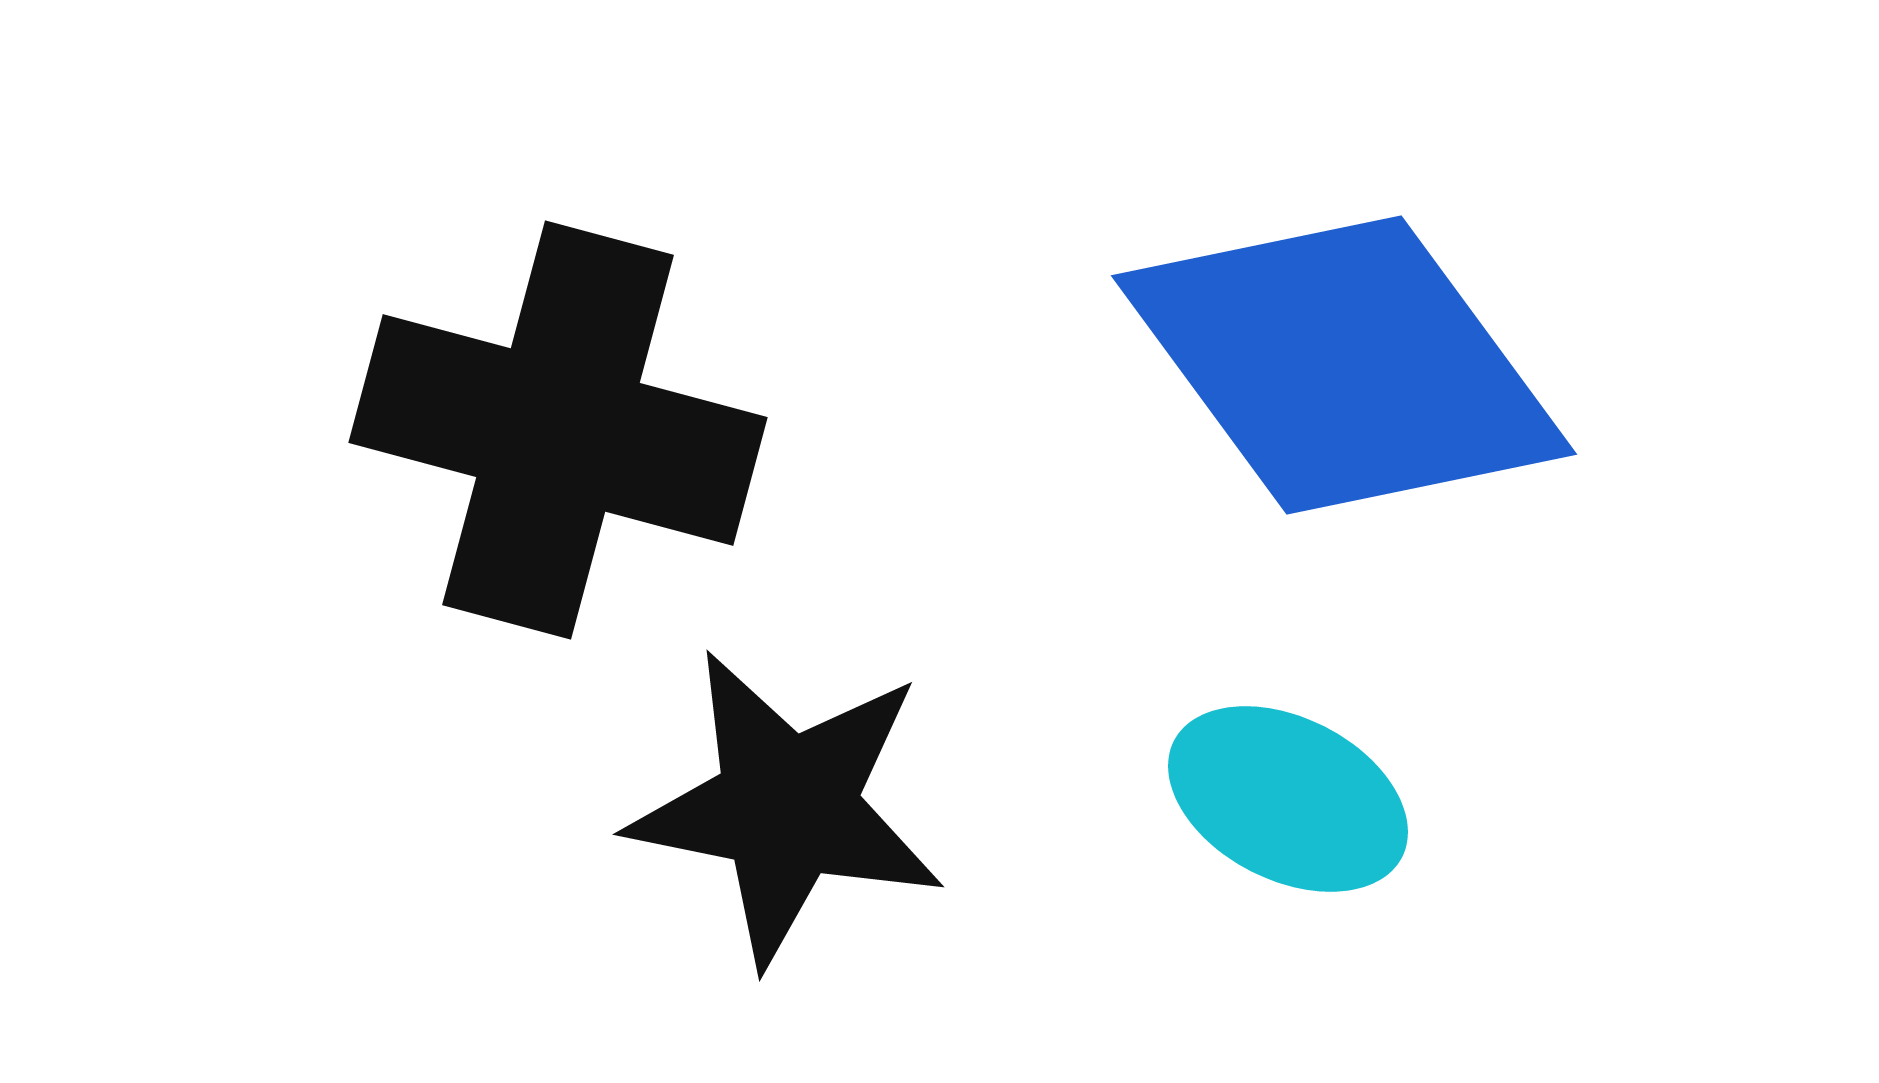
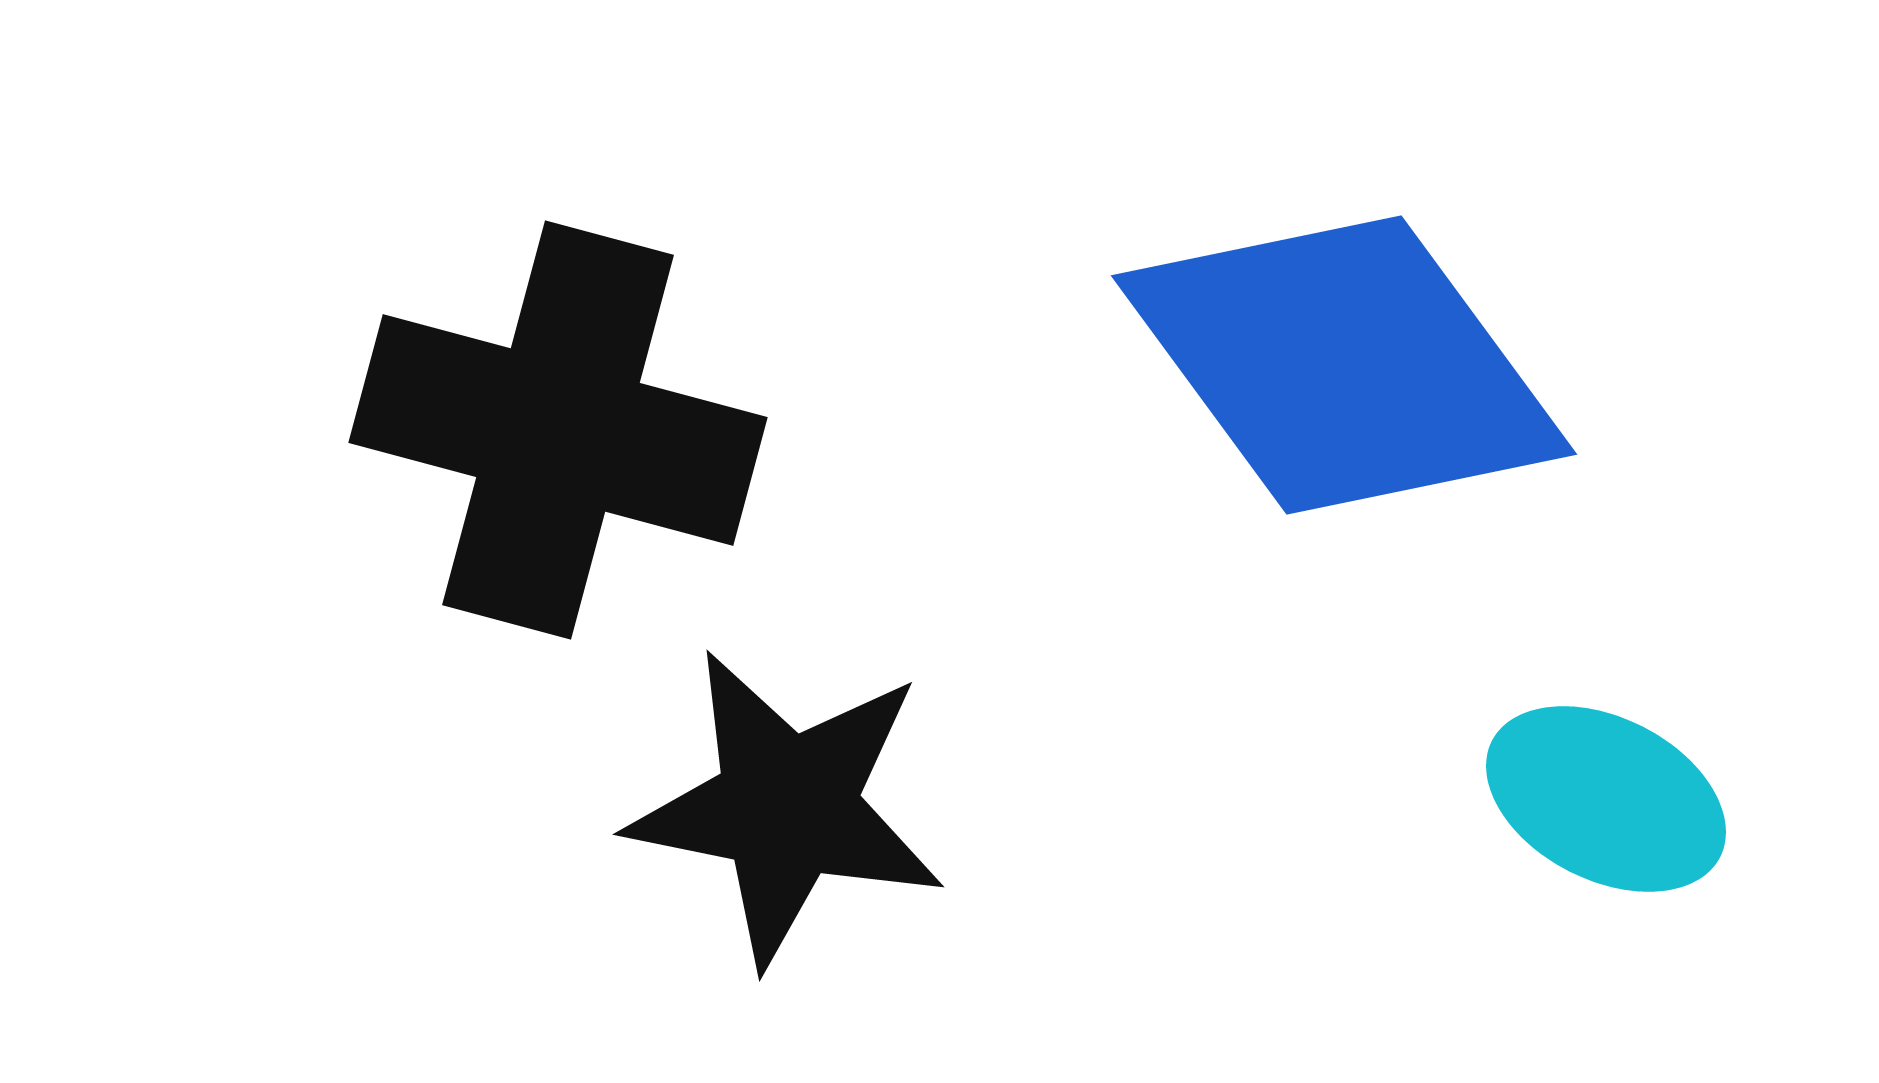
cyan ellipse: moved 318 px right
